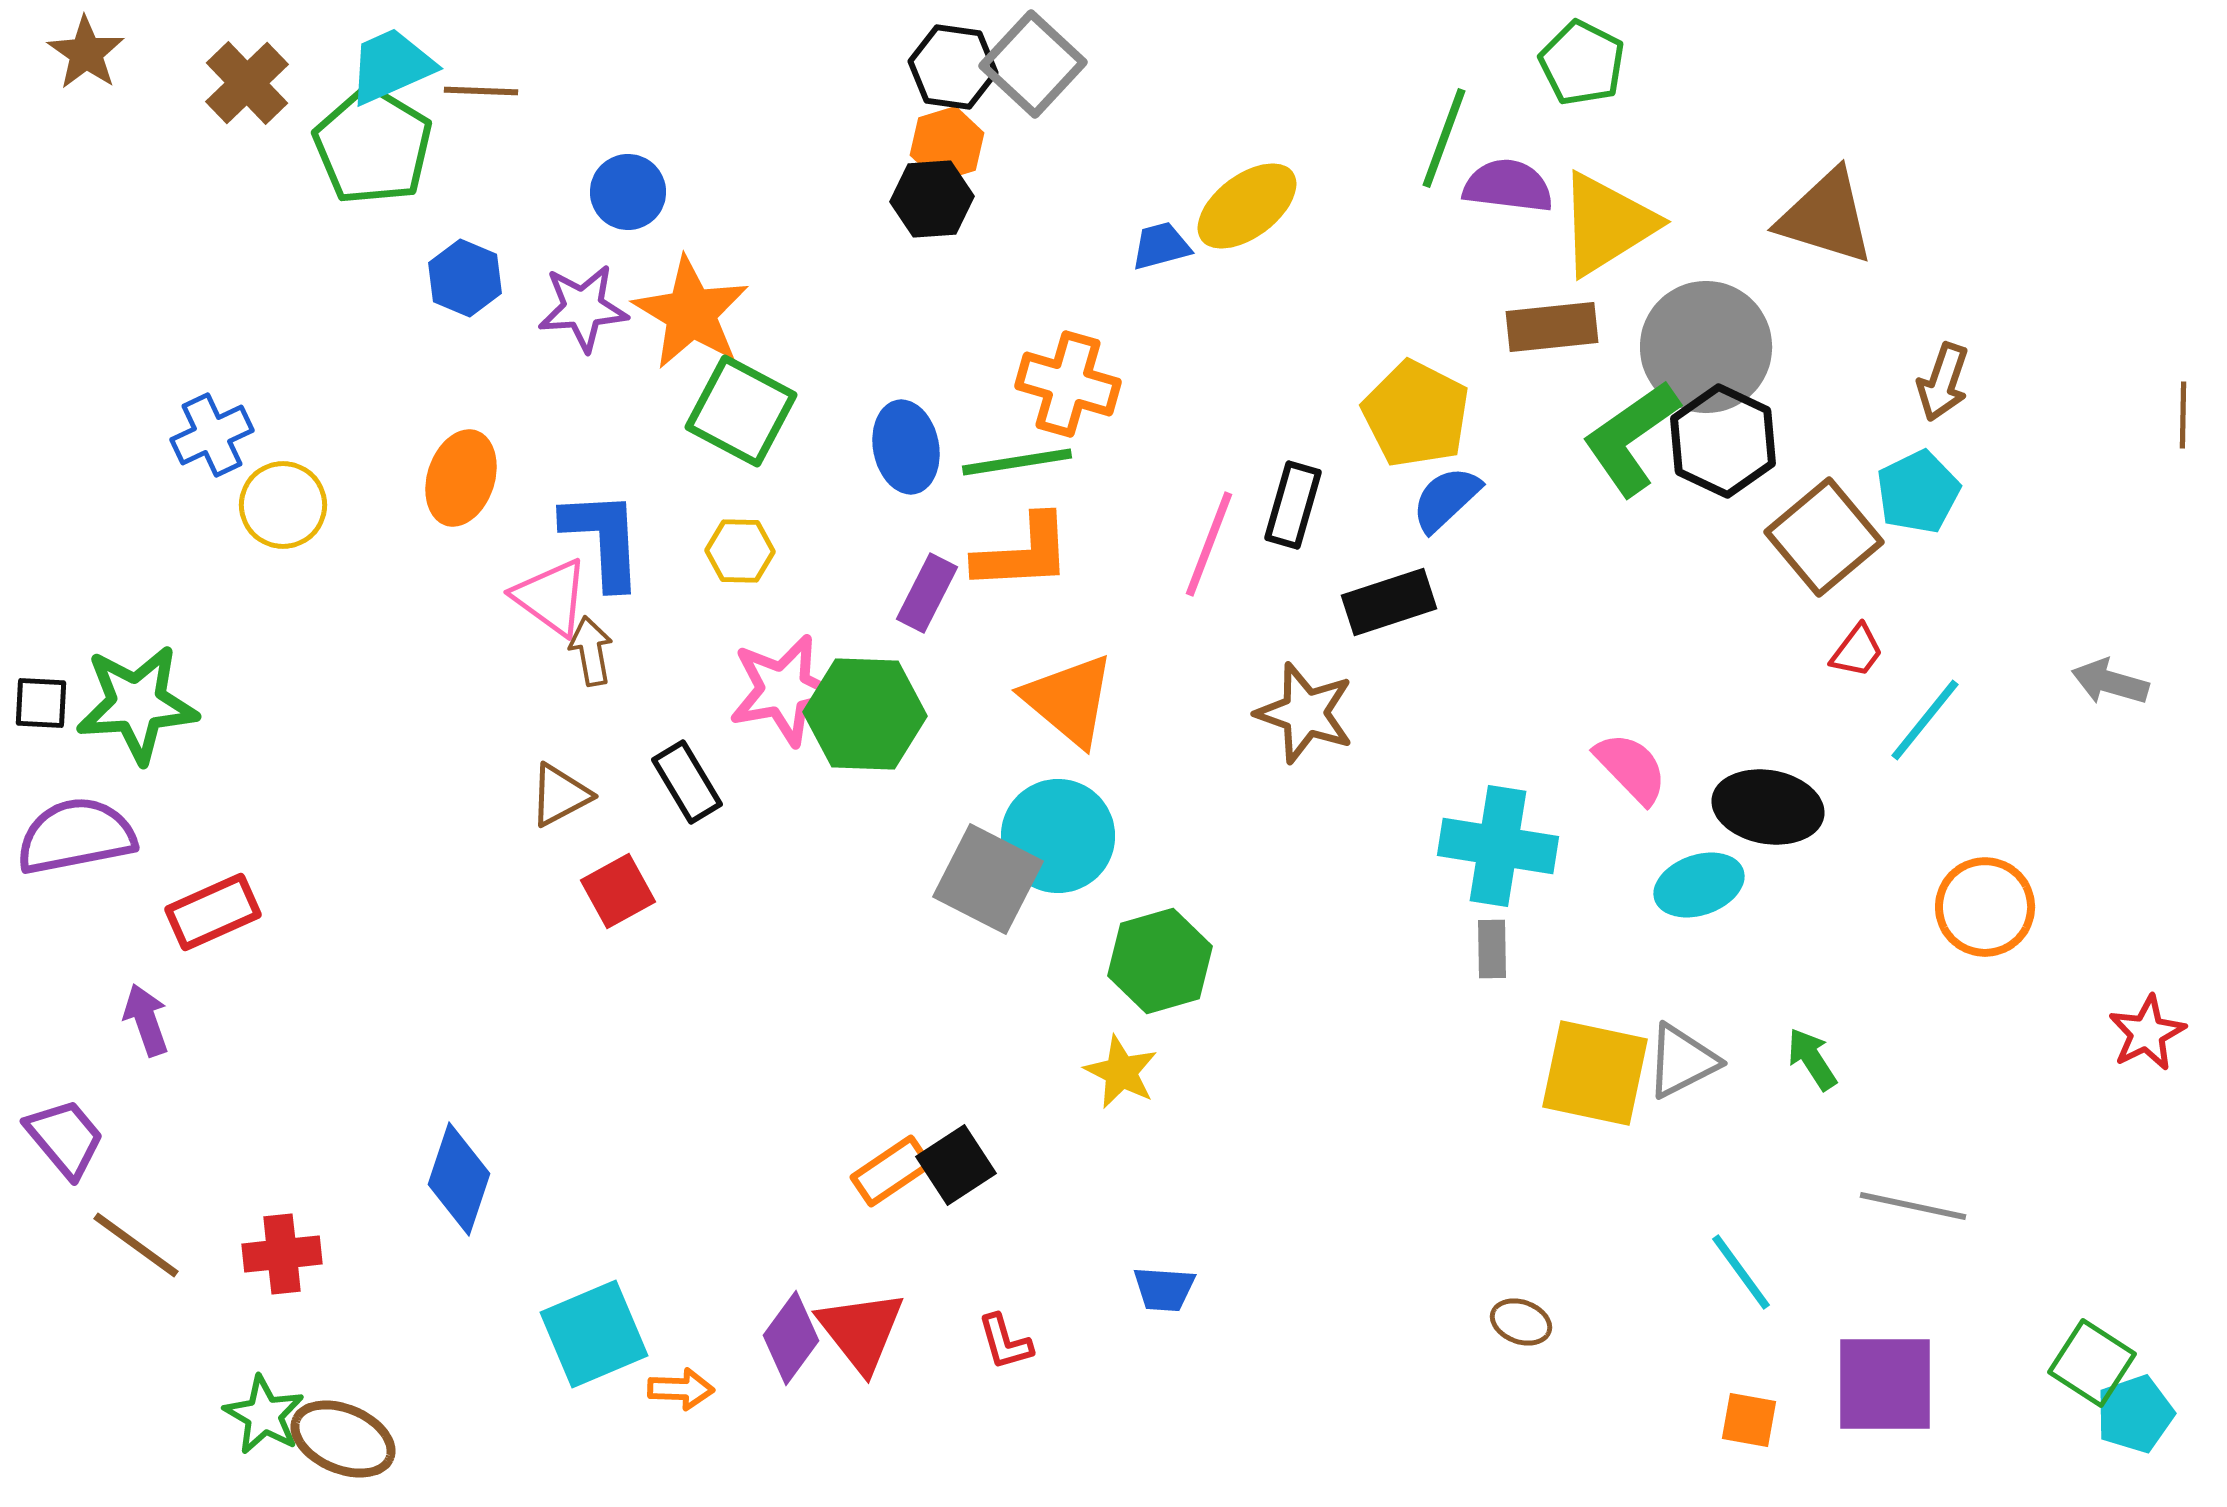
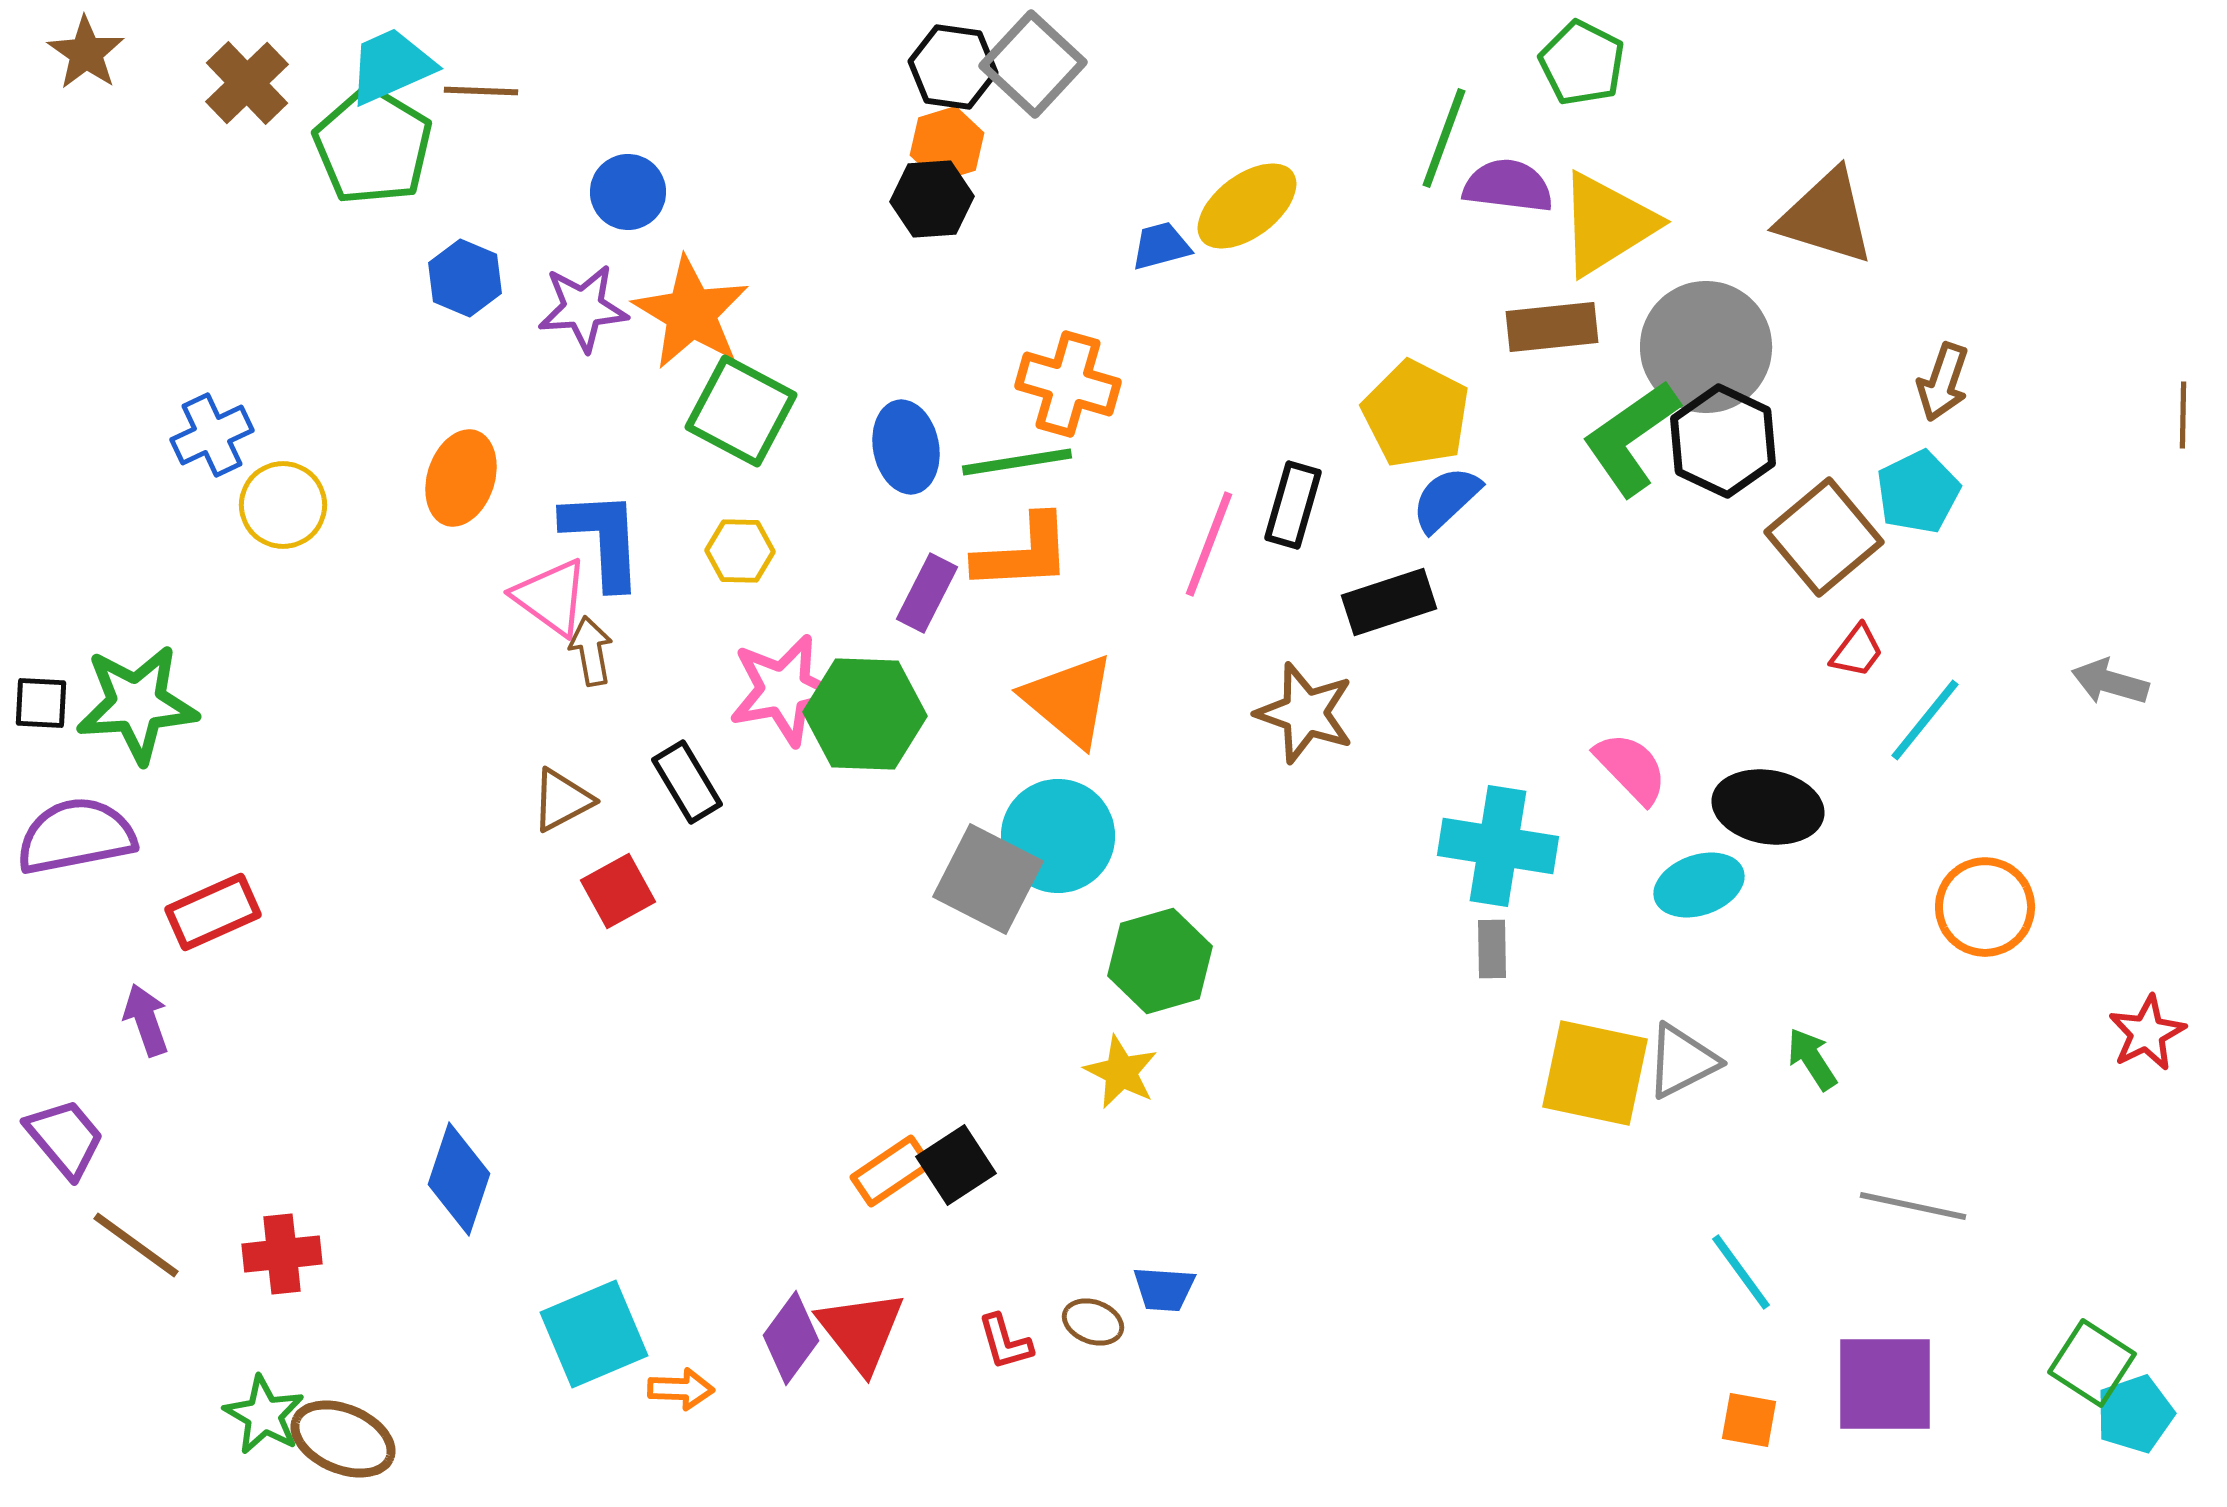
brown triangle at (560, 795): moved 2 px right, 5 px down
brown ellipse at (1521, 1322): moved 428 px left
